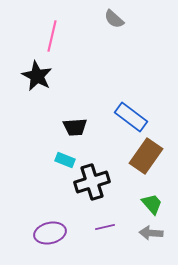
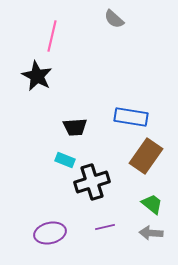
blue rectangle: rotated 28 degrees counterclockwise
green trapezoid: rotated 10 degrees counterclockwise
